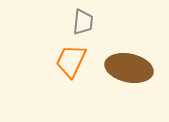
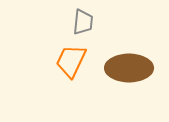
brown ellipse: rotated 12 degrees counterclockwise
